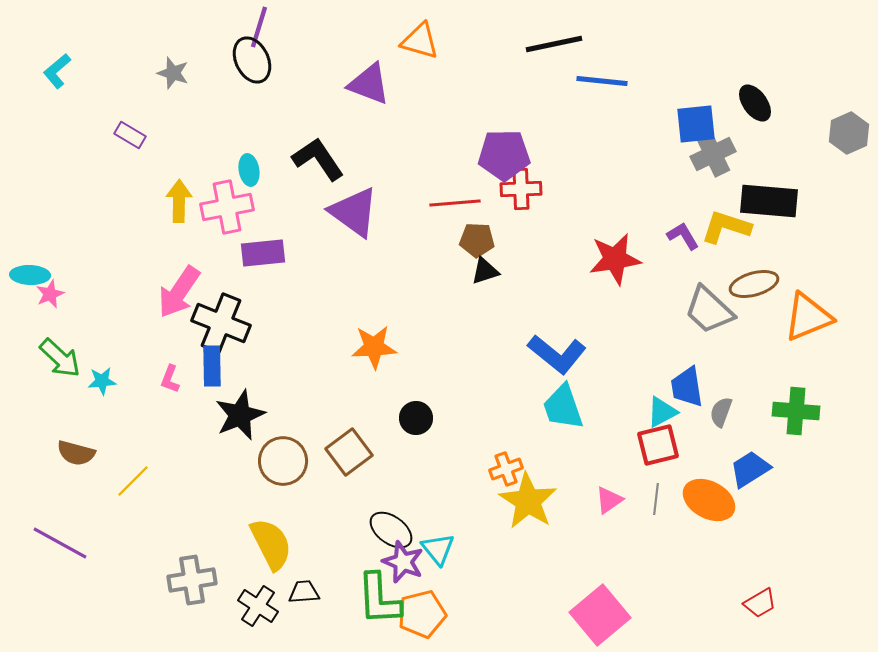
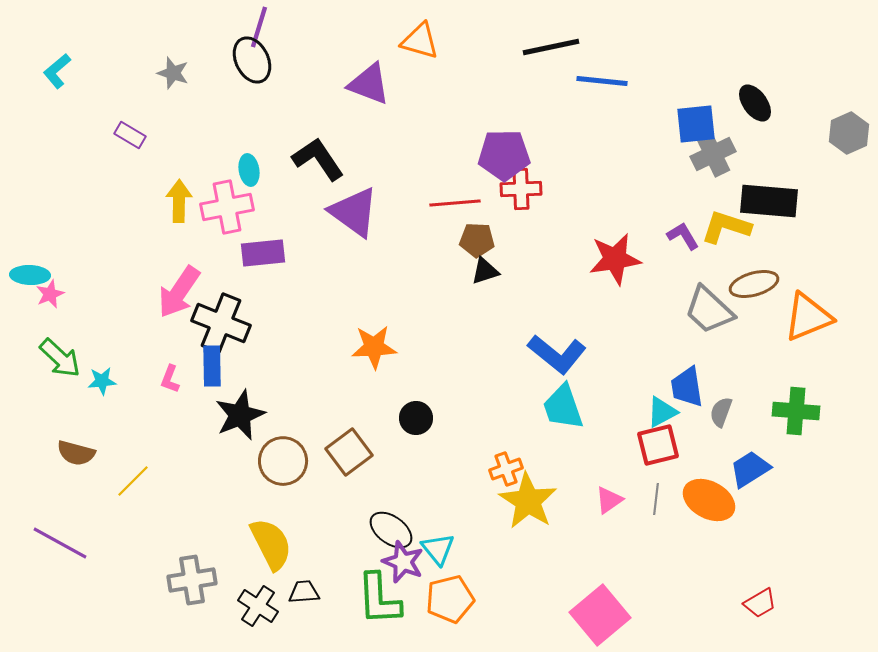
black line at (554, 44): moved 3 px left, 3 px down
orange pentagon at (422, 614): moved 28 px right, 15 px up
